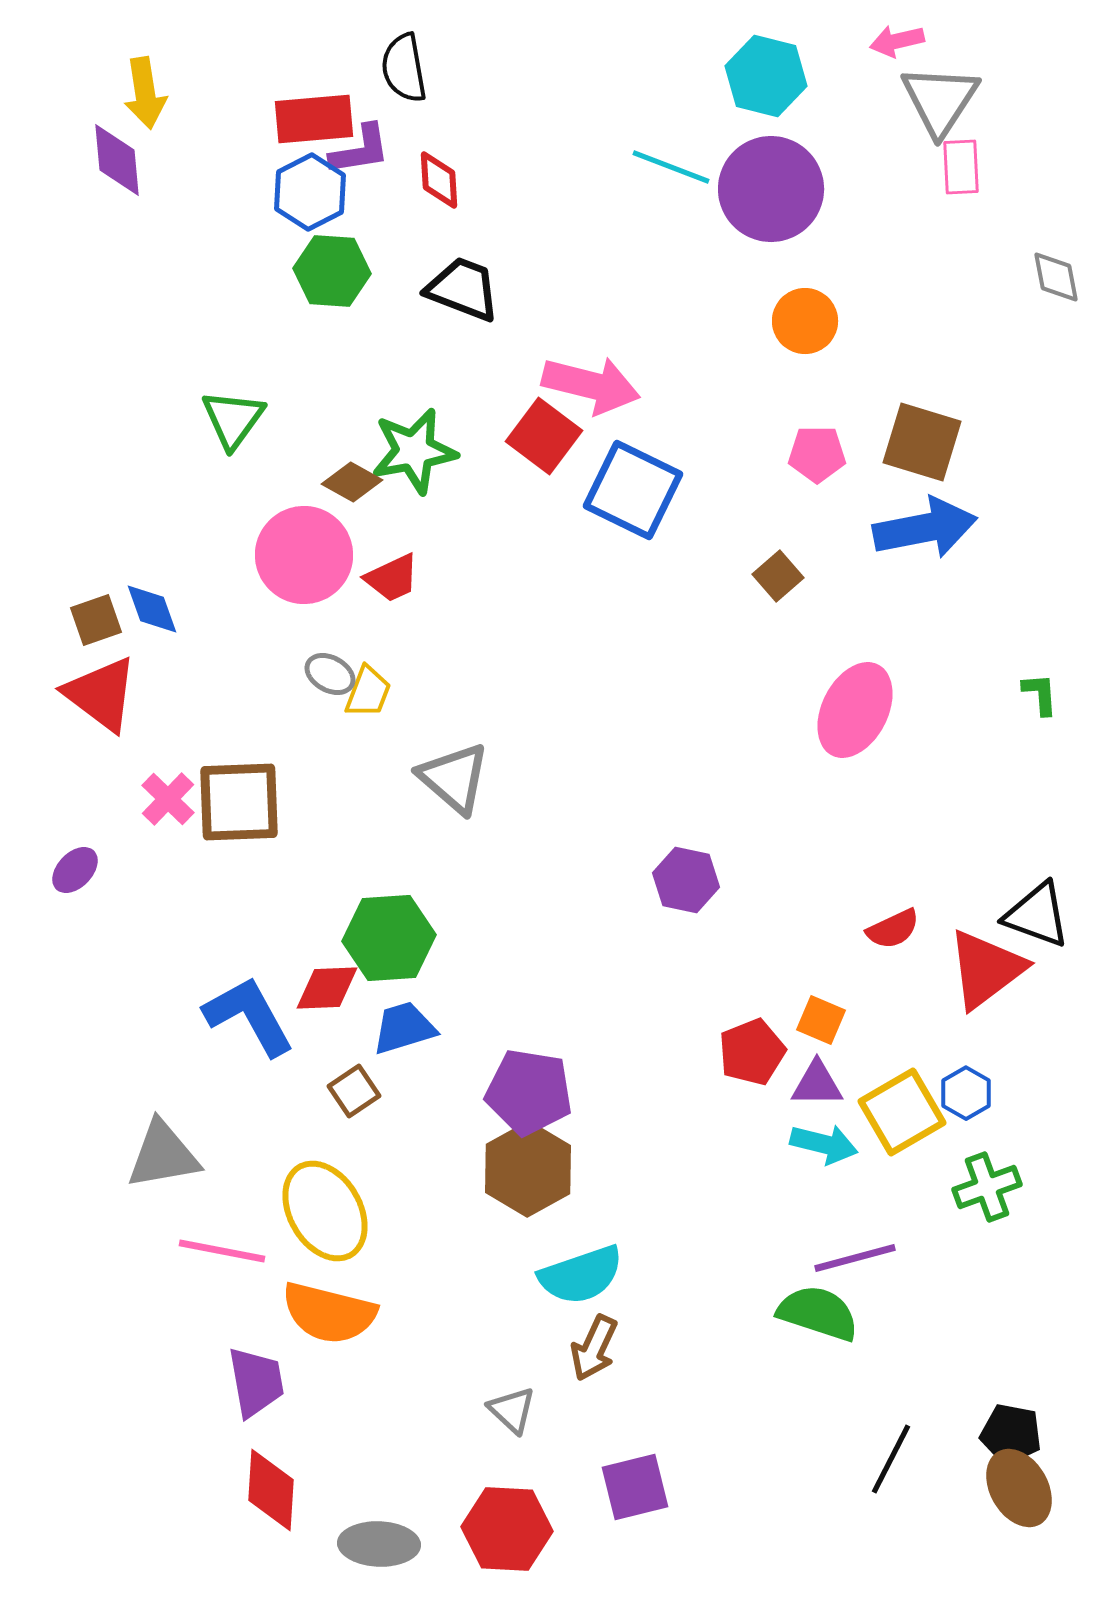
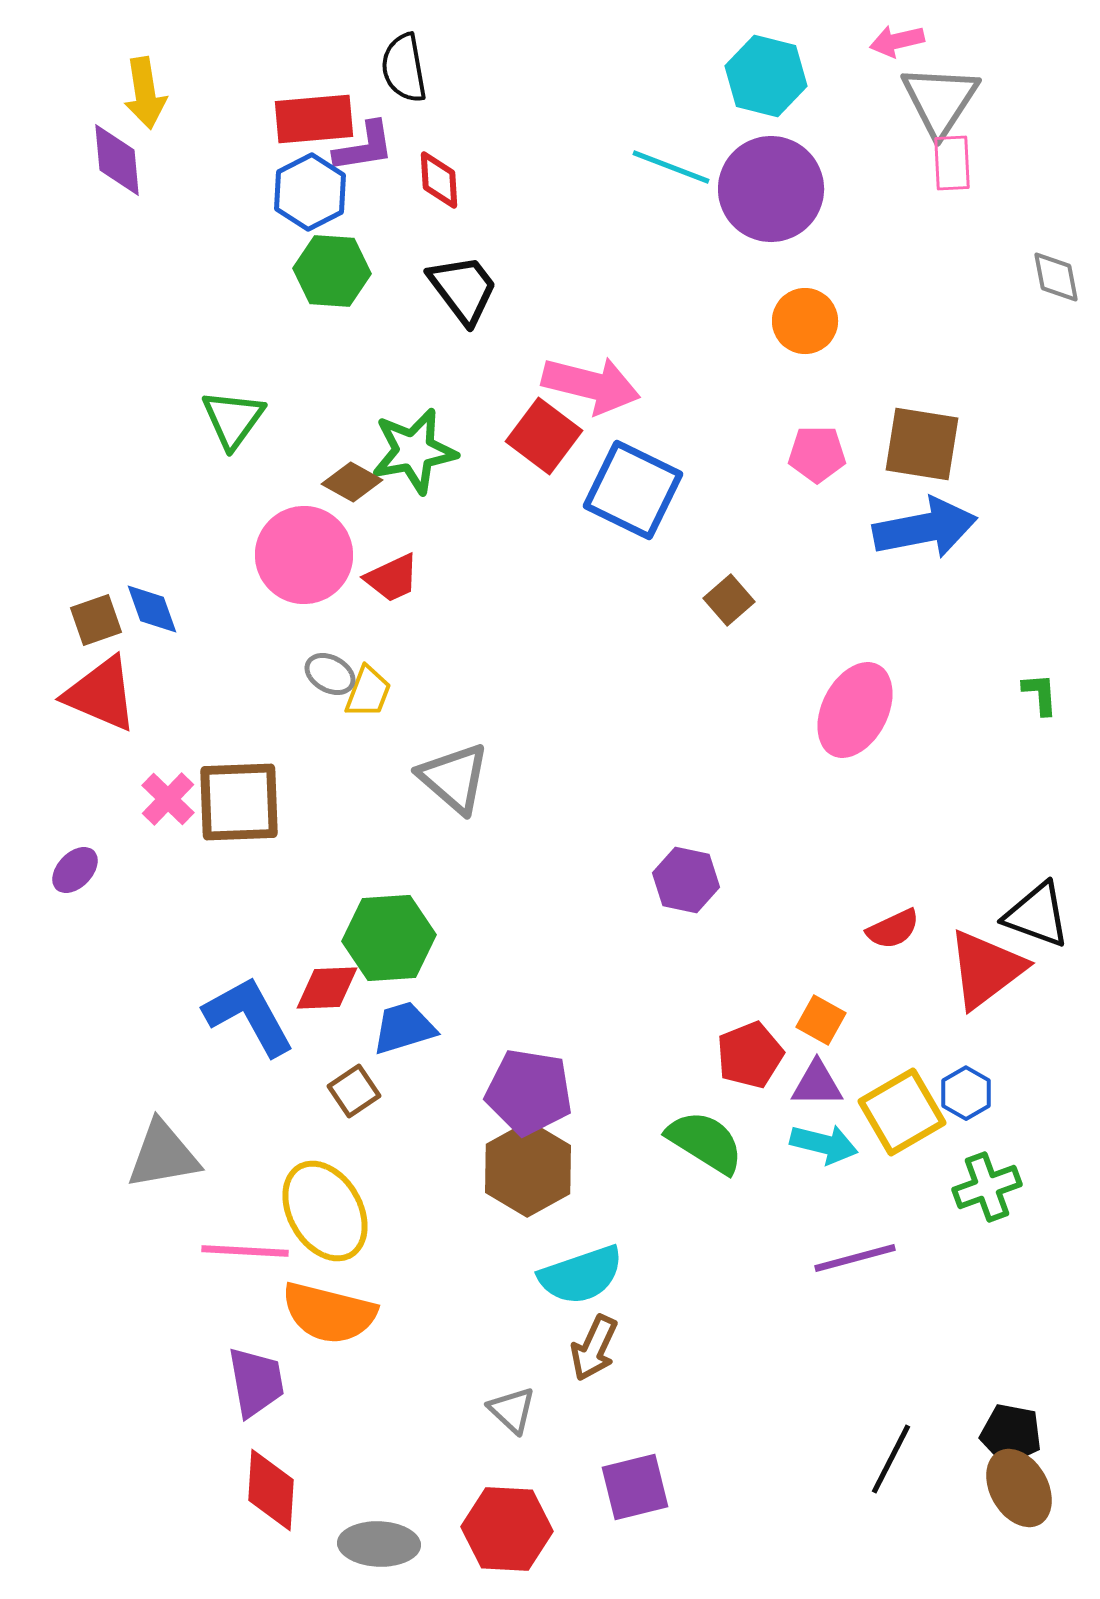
purple L-shape at (360, 150): moved 4 px right, 3 px up
pink rectangle at (961, 167): moved 9 px left, 4 px up
black trapezoid at (463, 289): rotated 32 degrees clockwise
brown square at (922, 442): moved 2 px down; rotated 8 degrees counterclockwise
brown square at (778, 576): moved 49 px left, 24 px down
red triangle at (101, 694): rotated 14 degrees counterclockwise
orange square at (821, 1020): rotated 6 degrees clockwise
red pentagon at (752, 1052): moved 2 px left, 3 px down
pink line at (222, 1251): moved 23 px right; rotated 8 degrees counterclockwise
green semicircle at (818, 1313): moved 113 px left, 171 px up; rotated 14 degrees clockwise
